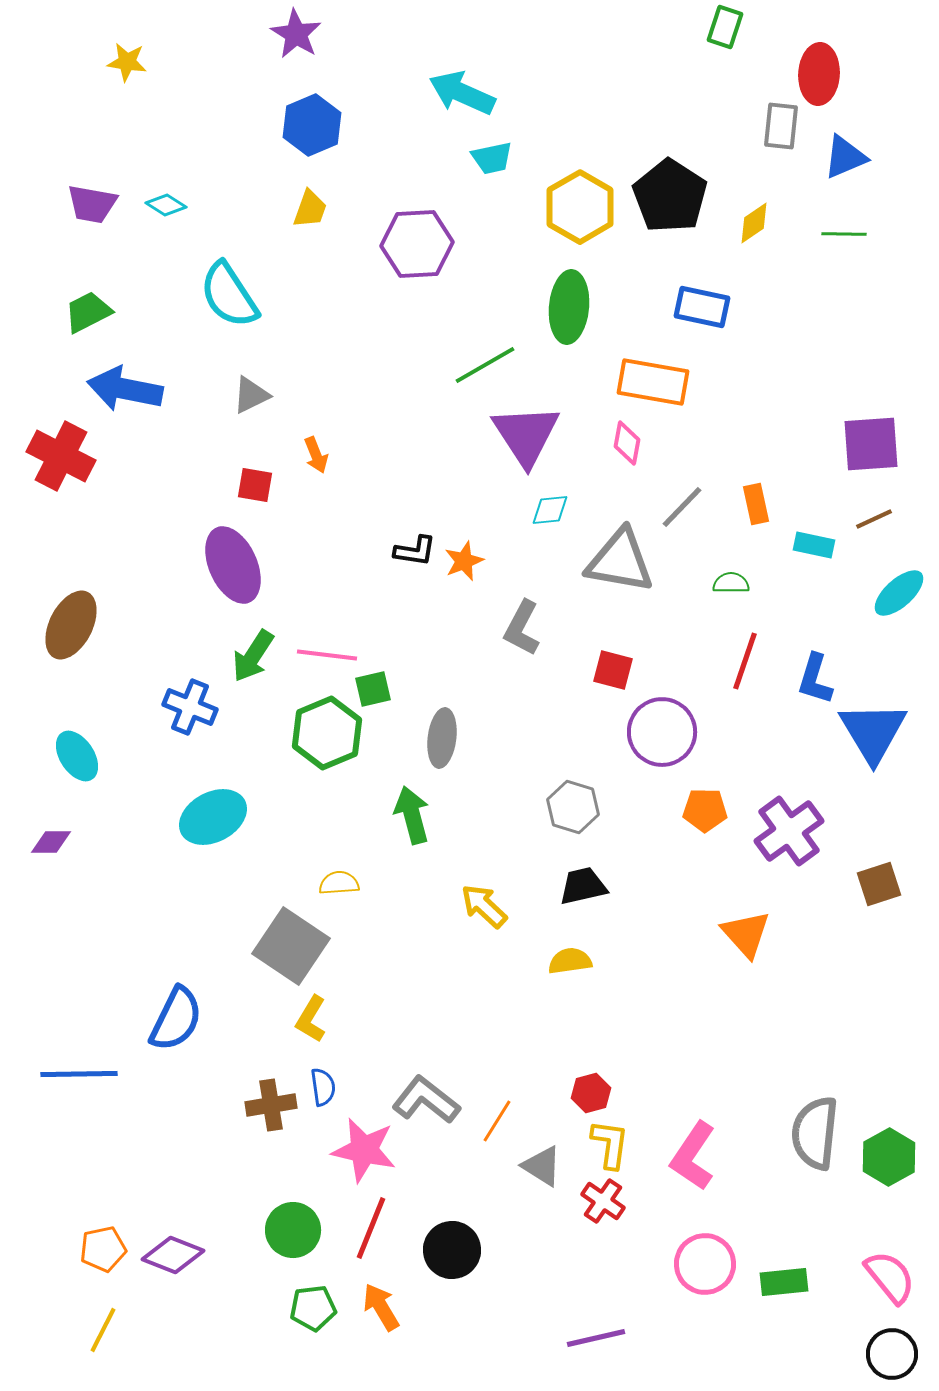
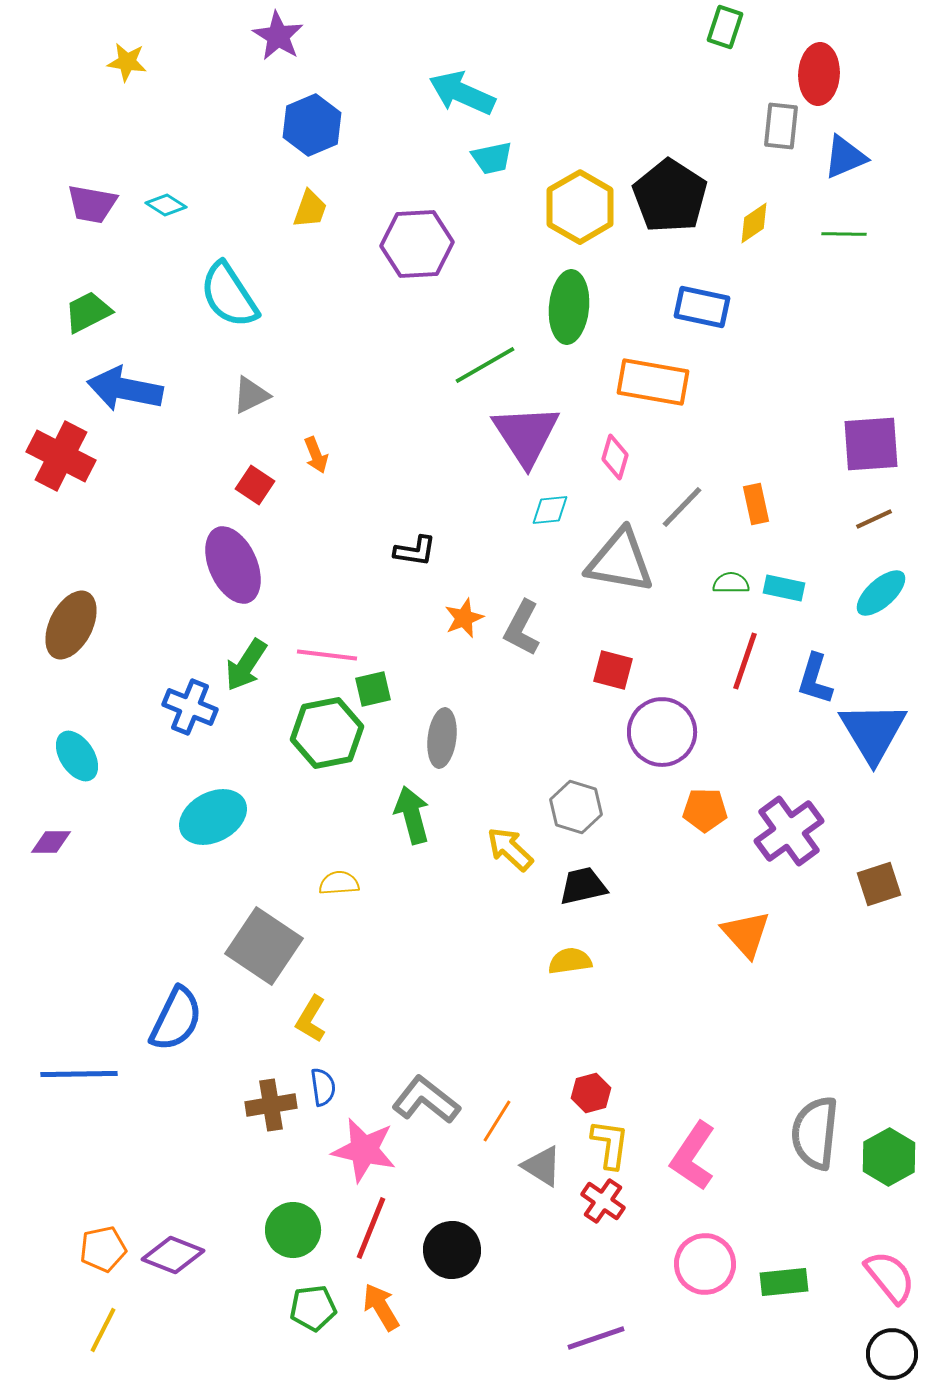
purple star at (296, 34): moved 18 px left, 2 px down
pink diamond at (627, 443): moved 12 px left, 14 px down; rotated 6 degrees clockwise
red square at (255, 485): rotated 24 degrees clockwise
cyan rectangle at (814, 545): moved 30 px left, 43 px down
orange star at (464, 561): moved 57 px down
cyan ellipse at (899, 593): moved 18 px left
green arrow at (253, 656): moved 7 px left, 9 px down
green hexagon at (327, 733): rotated 12 degrees clockwise
gray hexagon at (573, 807): moved 3 px right
yellow arrow at (484, 906): moved 26 px right, 57 px up
gray square at (291, 946): moved 27 px left
purple line at (596, 1338): rotated 6 degrees counterclockwise
